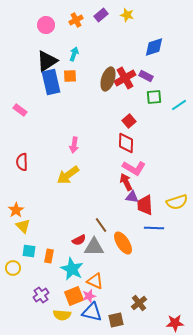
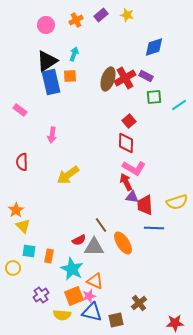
pink arrow at (74, 145): moved 22 px left, 10 px up
